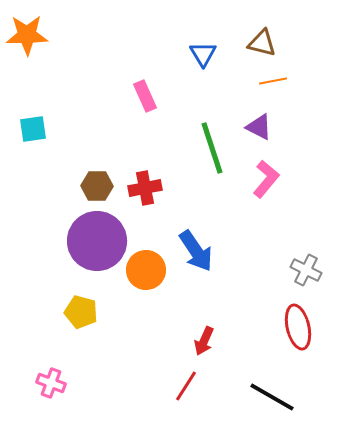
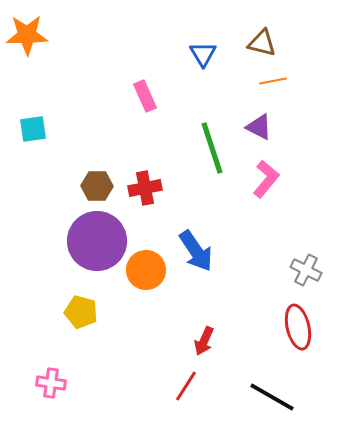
pink cross: rotated 12 degrees counterclockwise
